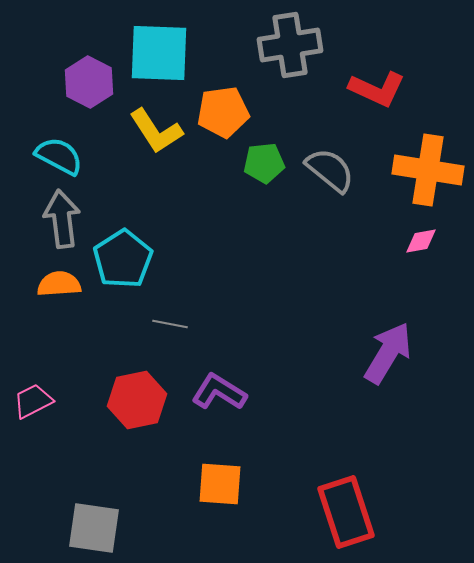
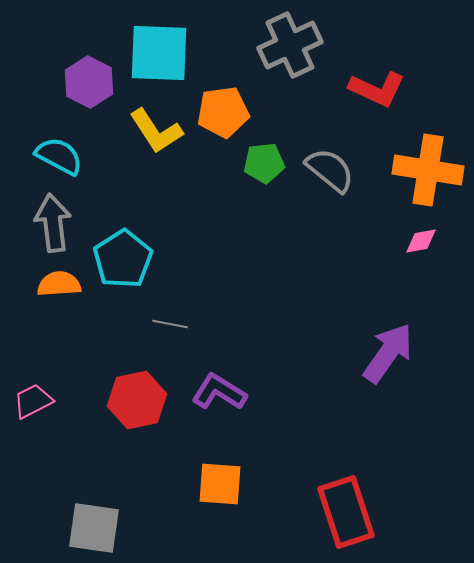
gray cross: rotated 16 degrees counterclockwise
gray arrow: moved 9 px left, 4 px down
purple arrow: rotated 4 degrees clockwise
